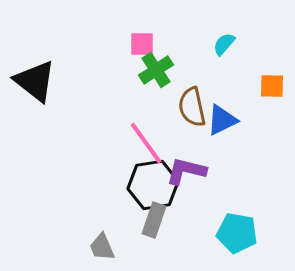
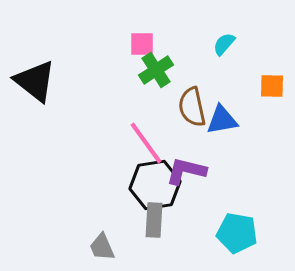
blue triangle: rotated 16 degrees clockwise
black hexagon: moved 2 px right
gray rectangle: rotated 16 degrees counterclockwise
